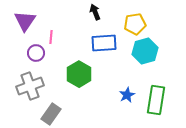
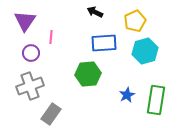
black arrow: rotated 42 degrees counterclockwise
yellow pentagon: moved 3 px up; rotated 15 degrees counterclockwise
purple circle: moved 5 px left
green hexagon: moved 9 px right; rotated 25 degrees clockwise
